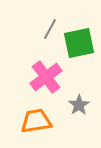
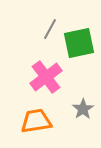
gray star: moved 4 px right, 4 px down
